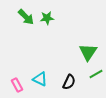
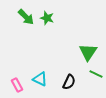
green star: rotated 24 degrees clockwise
green line: rotated 56 degrees clockwise
